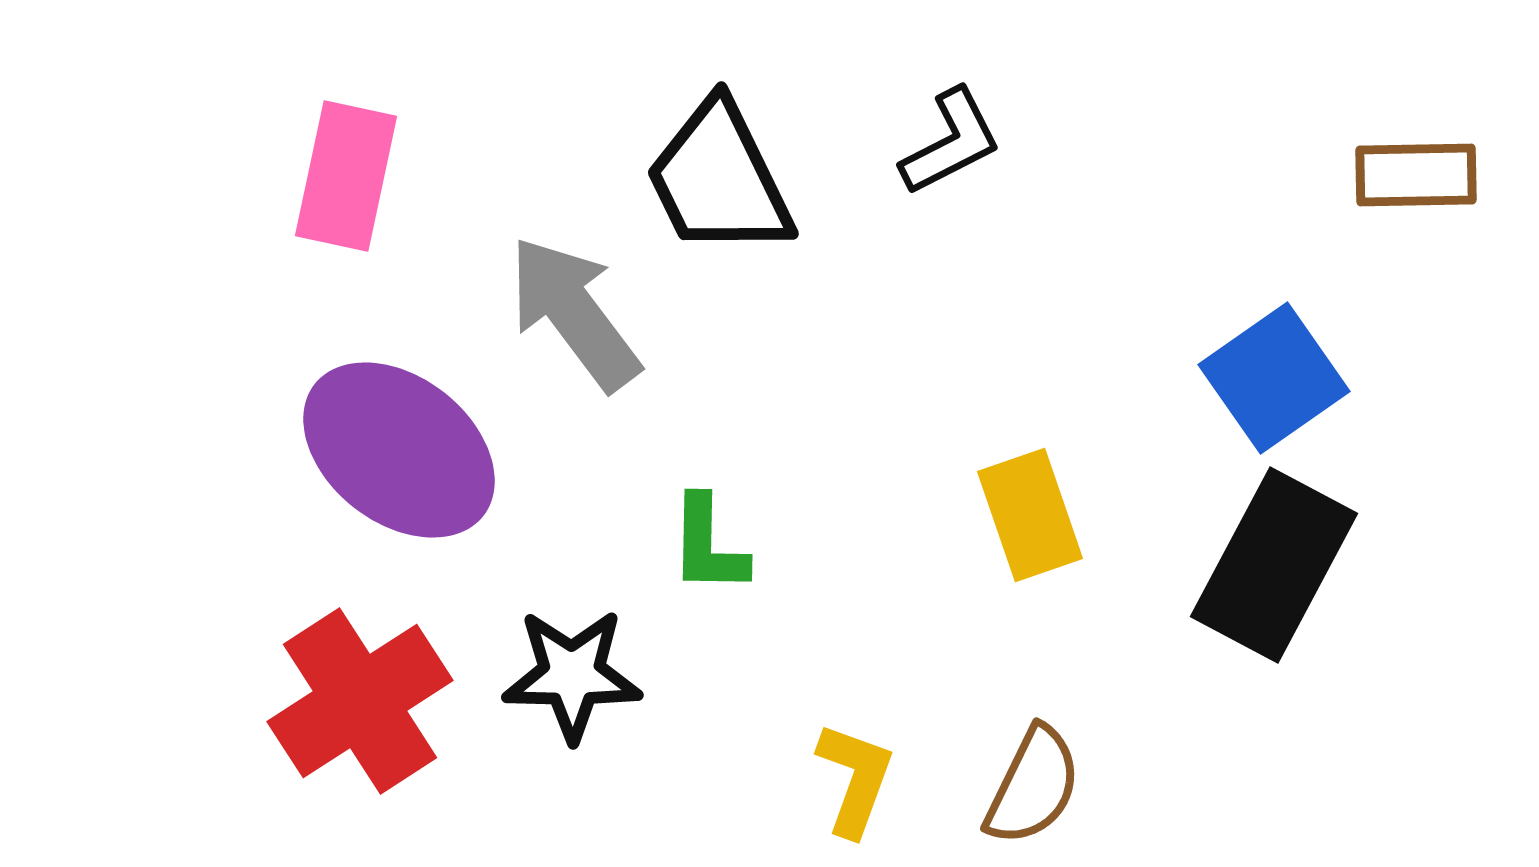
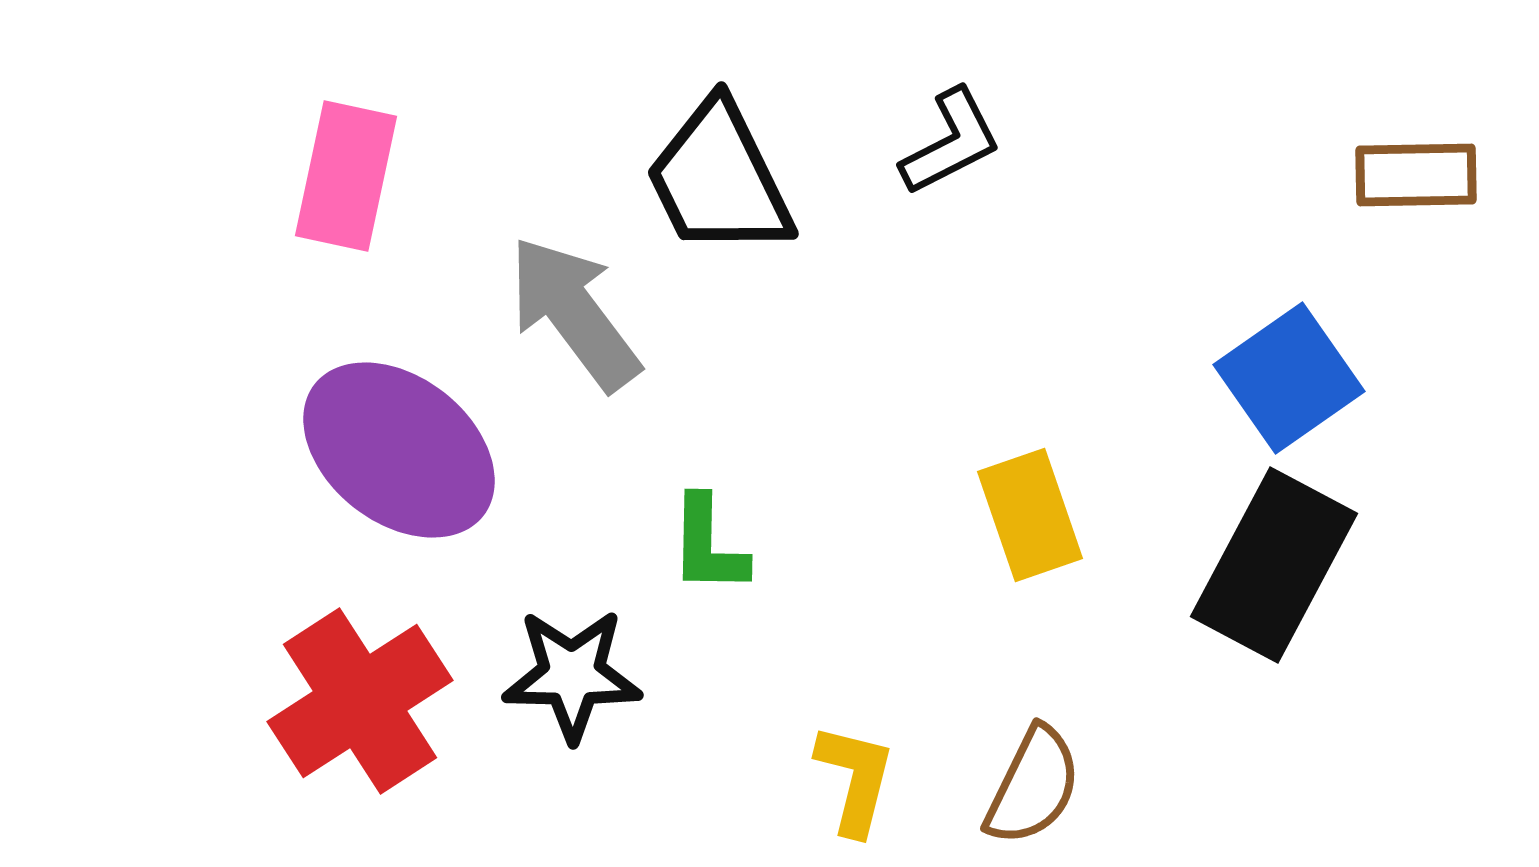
blue square: moved 15 px right
yellow L-shape: rotated 6 degrees counterclockwise
